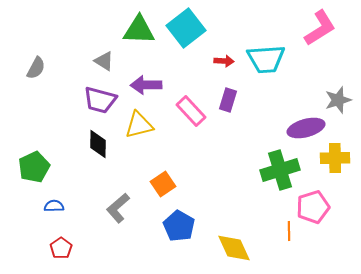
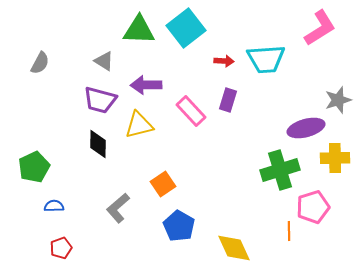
gray semicircle: moved 4 px right, 5 px up
red pentagon: rotated 15 degrees clockwise
